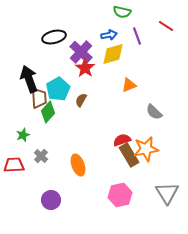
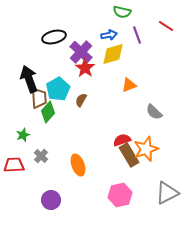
purple line: moved 1 px up
orange star: rotated 10 degrees counterclockwise
gray triangle: rotated 35 degrees clockwise
